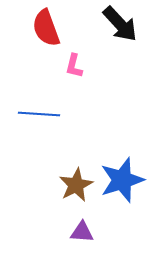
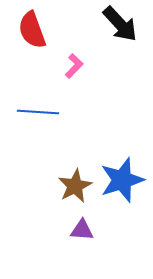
red semicircle: moved 14 px left, 2 px down
pink L-shape: rotated 150 degrees counterclockwise
blue line: moved 1 px left, 2 px up
brown star: moved 1 px left, 1 px down
purple triangle: moved 2 px up
